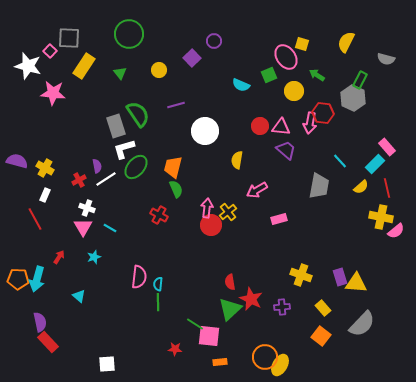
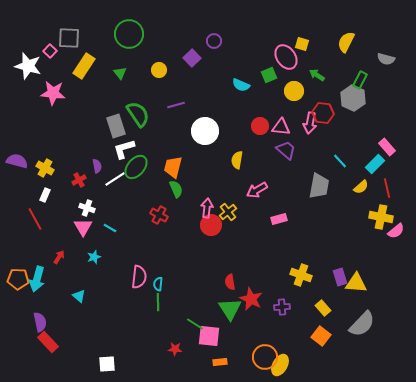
white line at (106, 179): moved 9 px right
green triangle at (230, 309): rotated 20 degrees counterclockwise
